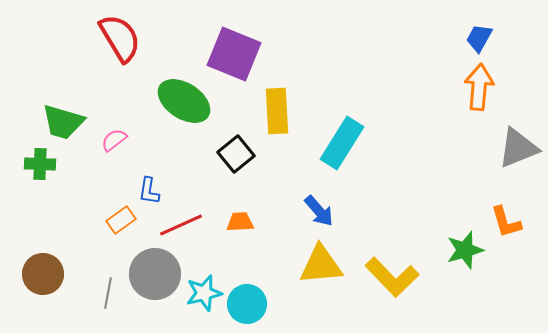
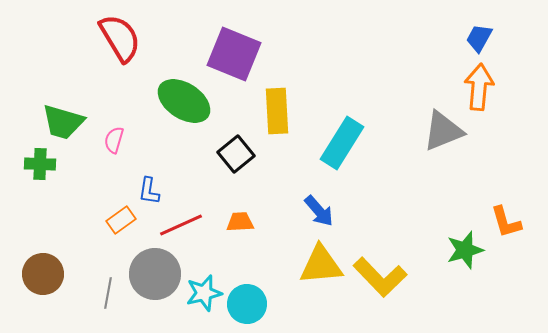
pink semicircle: rotated 36 degrees counterclockwise
gray triangle: moved 75 px left, 17 px up
yellow L-shape: moved 12 px left
